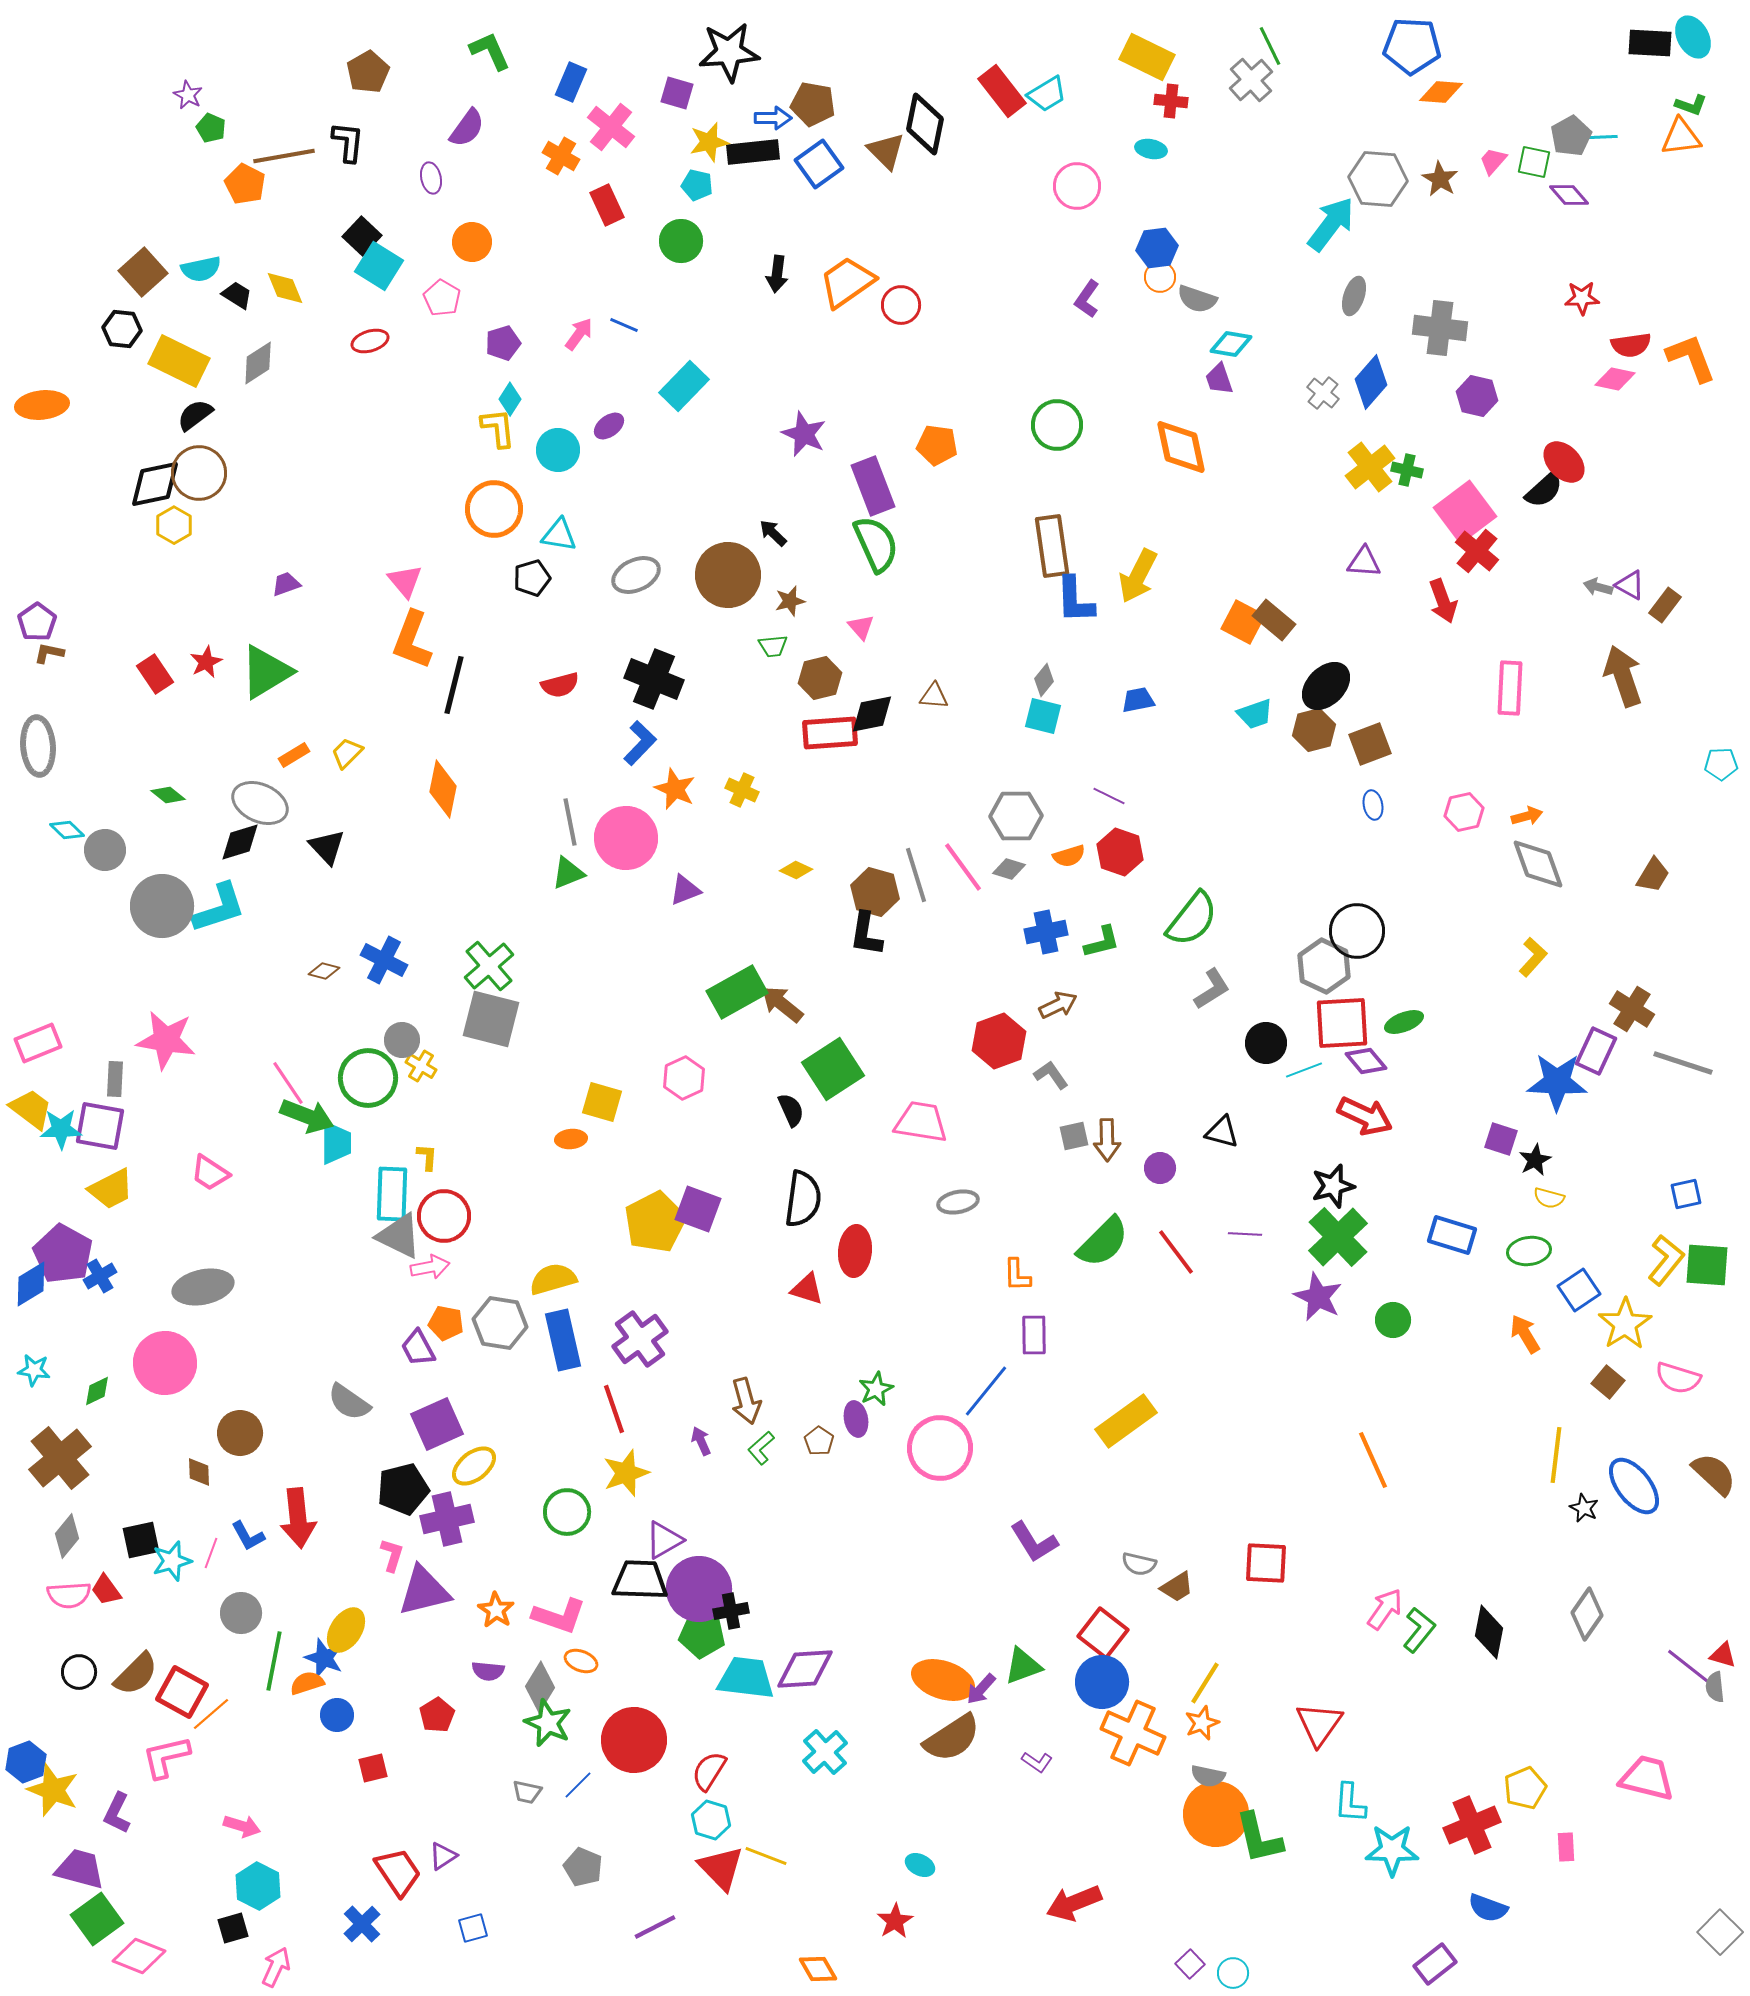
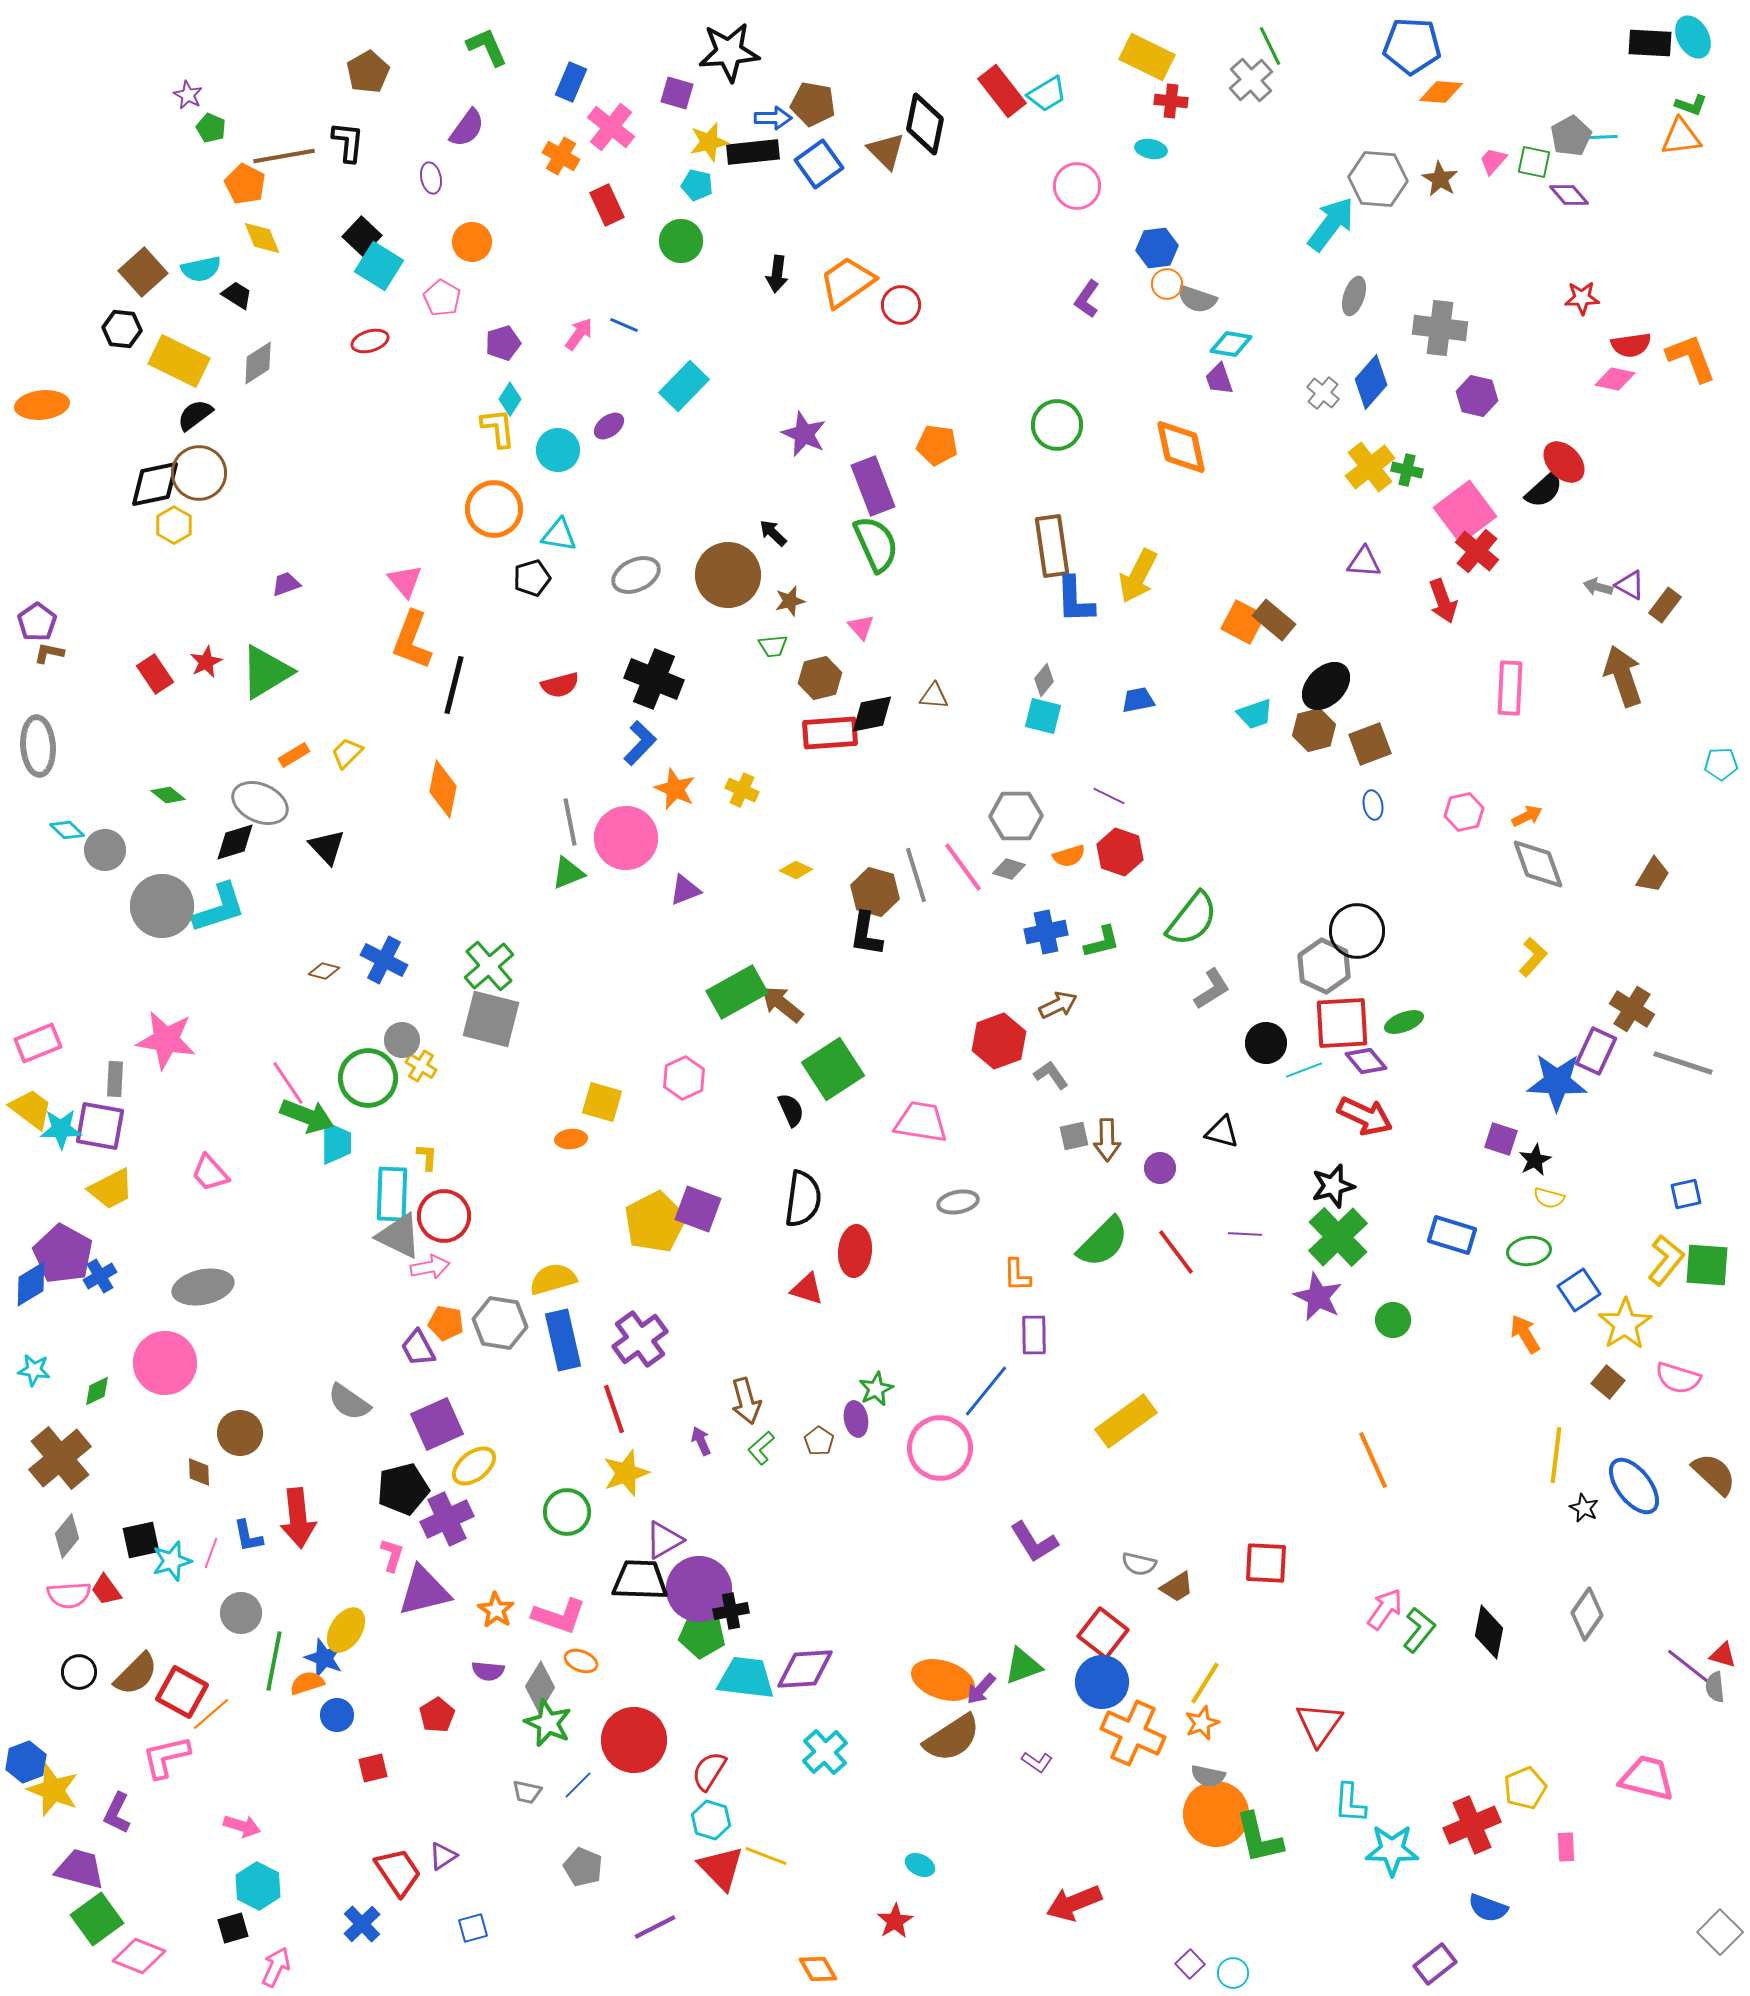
green L-shape at (490, 51): moved 3 px left, 4 px up
orange circle at (1160, 277): moved 7 px right, 7 px down
yellow diamond at (285, 288): moved 23 px left, 50 px up
orange arrow at (1527, 816): rotated 12 degrees counterclockwise
black diamond at (240, 842): moved 5 px left
pink trapezoid at (210, 1173): rotated 15 degrees clockwise
purple cross at (447, 1519): rotated 12 degrees counterclockwise
blue L-shape at (248, 1536): rotated 18 degrees clockwise
